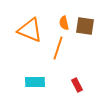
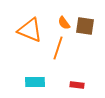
orange semicircle: rotated 24 degrees counterclockwise
red rectangle: rotated 56 degrees counterclockwise
